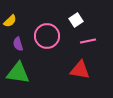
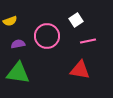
yellow semicircle: rotated 24 degrees clockwise
purple semicircle: rotated 96 degrees clockwise
